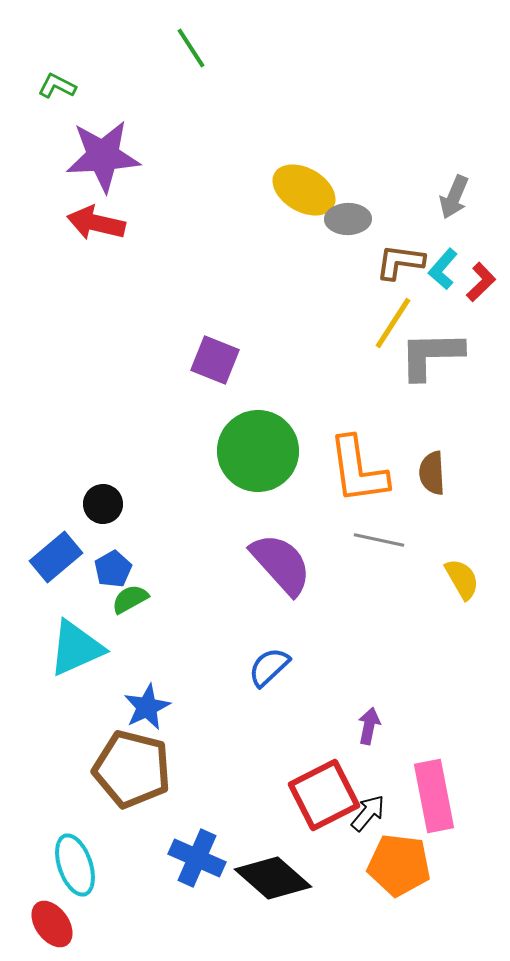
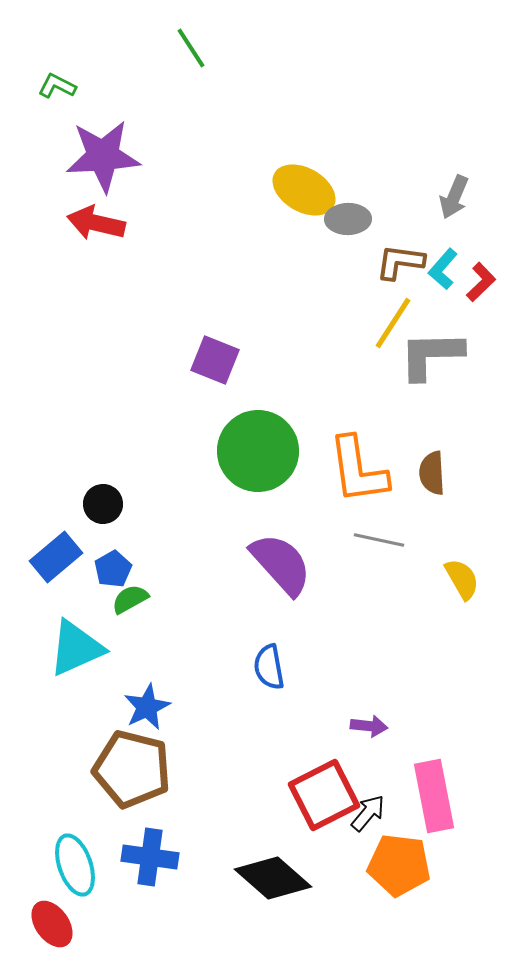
blue semicircle: rotated 57 degrees counterclockwise
purple arrow: rotated 84 degrees clockwise
blue cross: moved 47 px left, 1 px up; rotated 16 degrees counterclockwise
